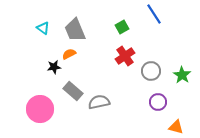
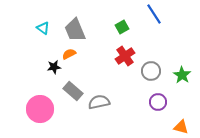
orange triangle: moved 5 px right
